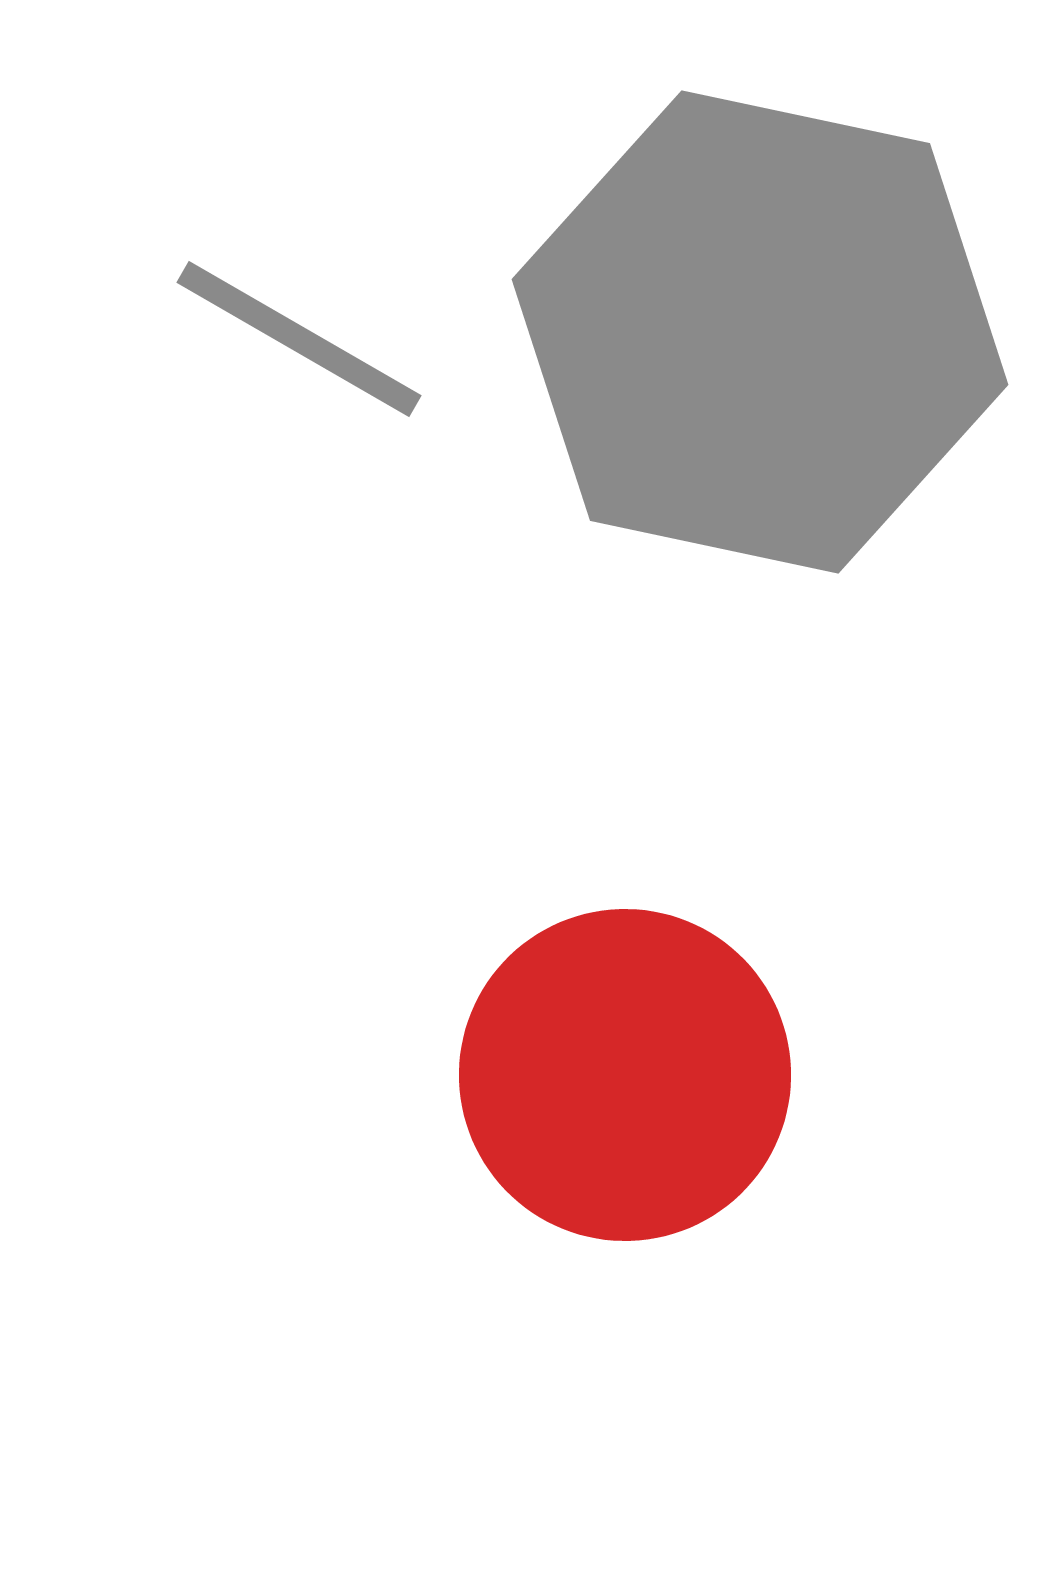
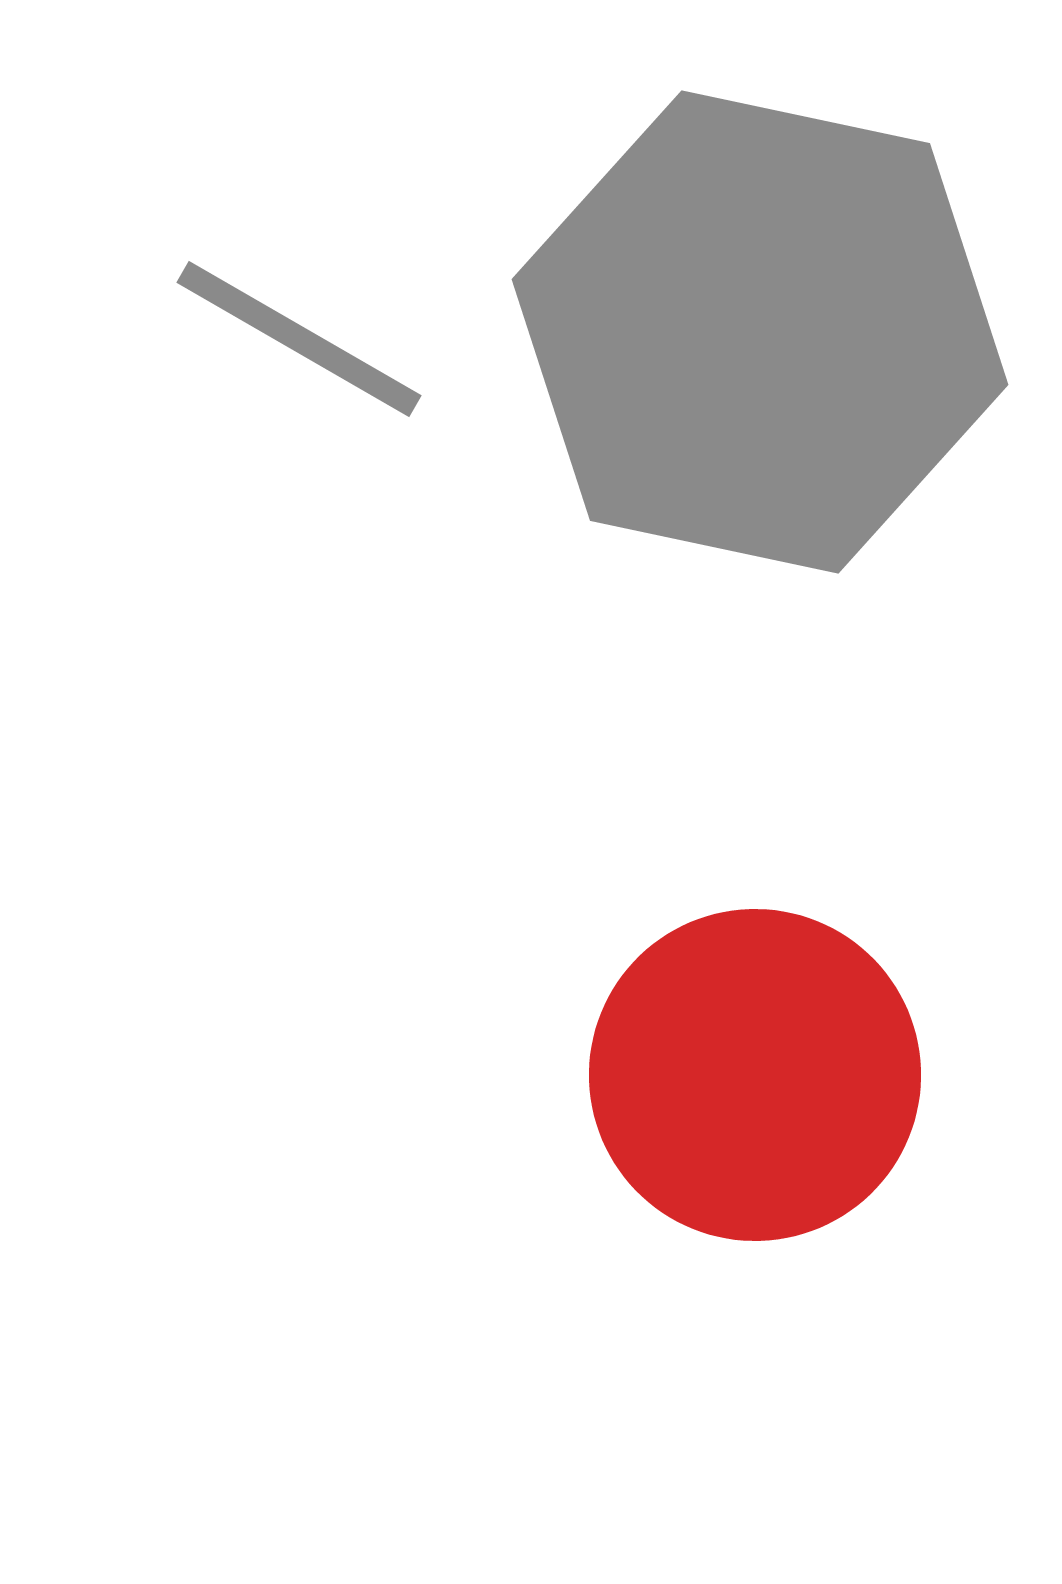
red circle: moved 130 px right
